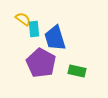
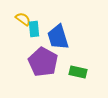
blue trapezoid: moved 3 px right, 1 px up
purple pentagon: moved 2 px right, 1 px up
green rectangle: moved 1 px right, 1 px down
